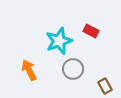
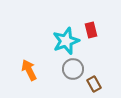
red rectangle: moved 1 px up; rotated 49 degrees clockwise
cyan star: moved 7 px right
brown rectangle: moved 11 px left, 2 px up
